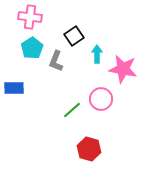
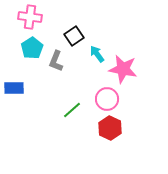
cyan arrow: rotated 36 degrees counterclockwise
pink circle: moved 6 px right
red hexagon: moved 21 px right, 21 px up; rotated 10 degrees clockwise
